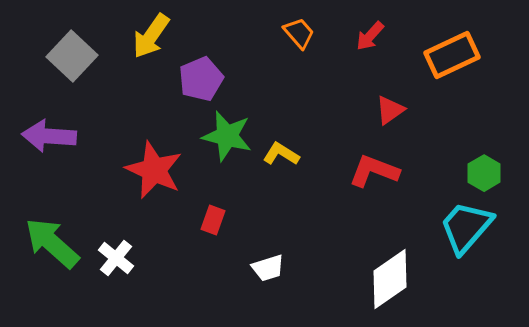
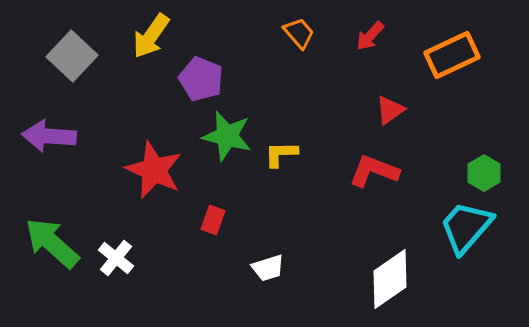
purple pentagon: rotated 27 degrees counterclockwise
yellow L-shape: rotated 33 degrees counterclockwise
